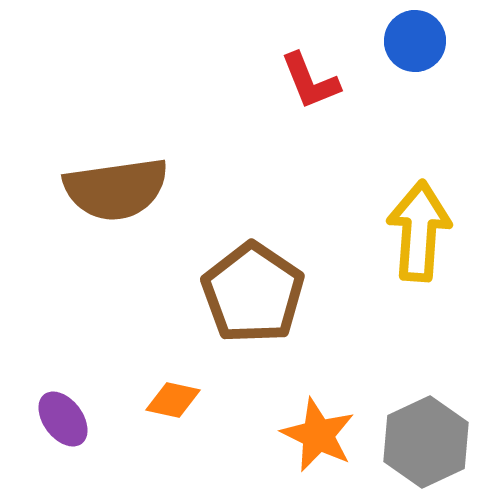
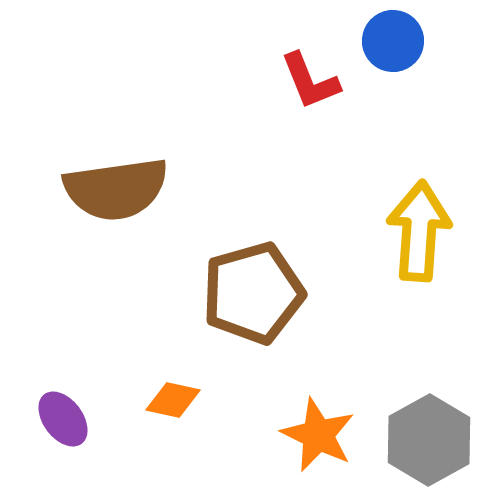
blue circle: moved 22 px left
brown pentagon: rotated 22 degrees clockwise
gray hexagon: moved 3 px right, 2 px up; rotated 4 degrees counterclockwise
